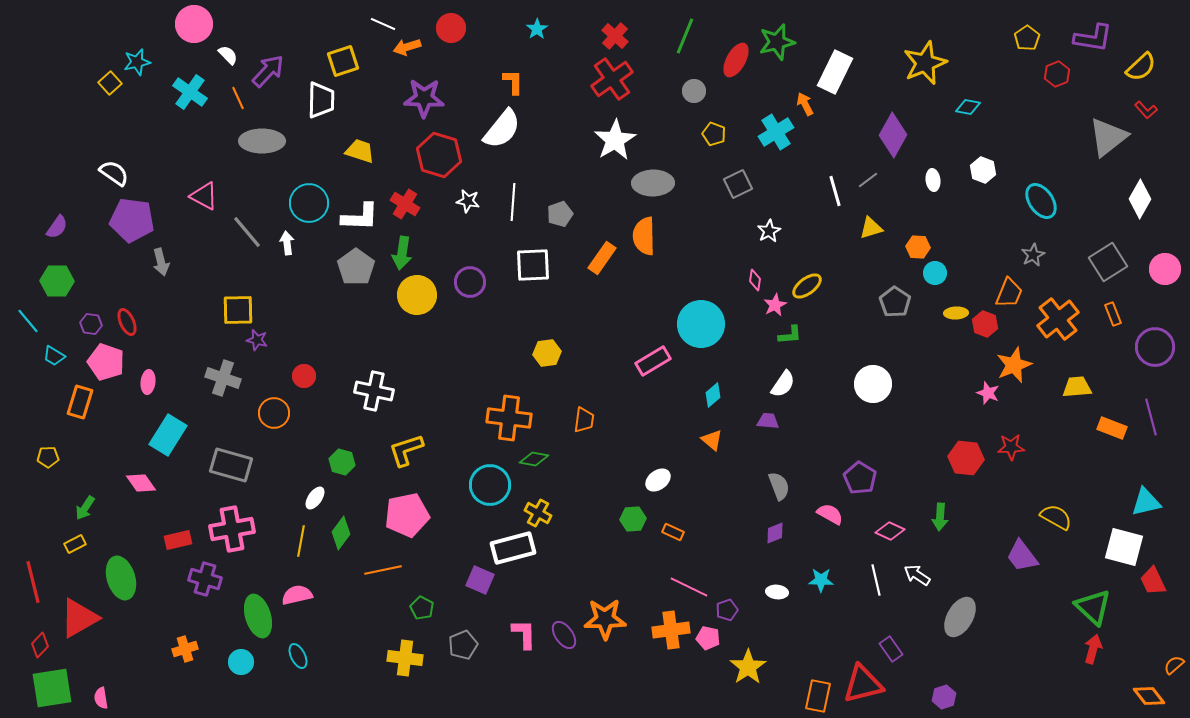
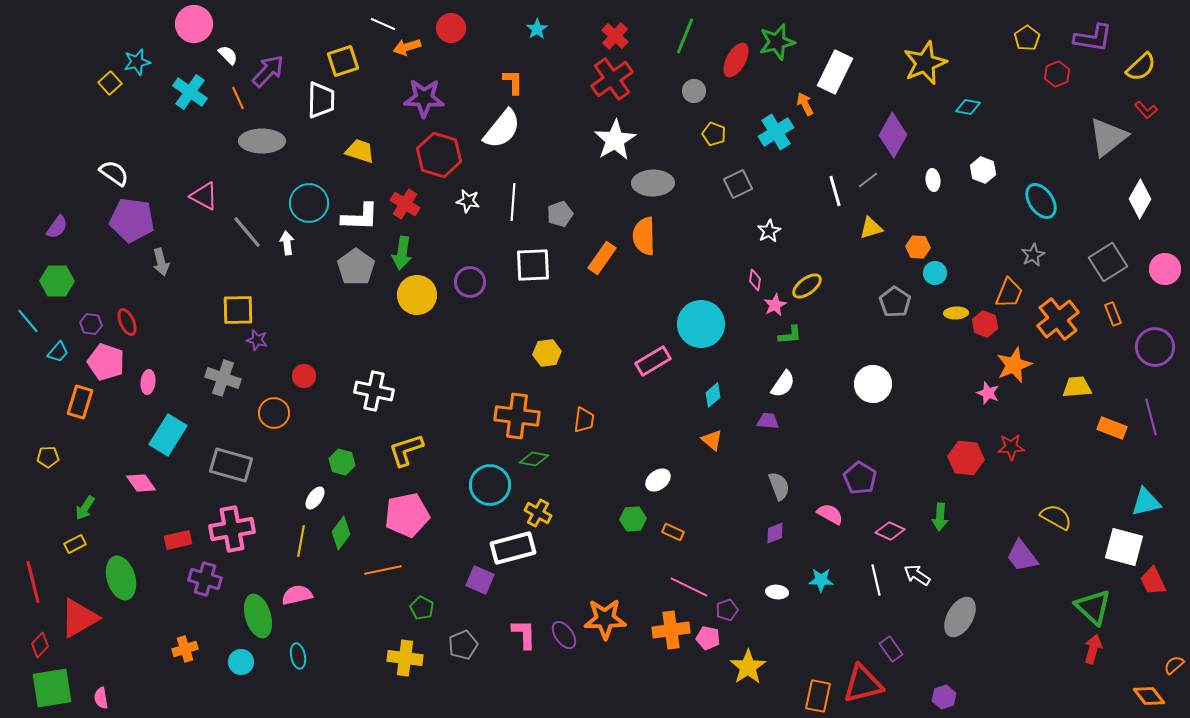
cyan trapezoid at (54, 356): moved 4 px right, 4 px up; rotated 80 degrees counterclockwise
orange cross at (509, 418): moved 8 px right, 2 px up
cyan ellipse at (298, 656): rotated 15 degrees clockwise
